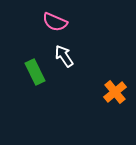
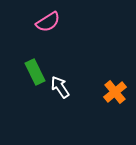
pink semicircle: moved 7 px left; rotated 55 degrees counterclockwise
white arrow: moved 4 px left, 31 px down
